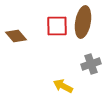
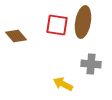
red square: moved 1 px up; rotated 10 degrees clockwise
gray cross: rotated 24 degrees clockwise
yellow arrow: moved 2 px up
